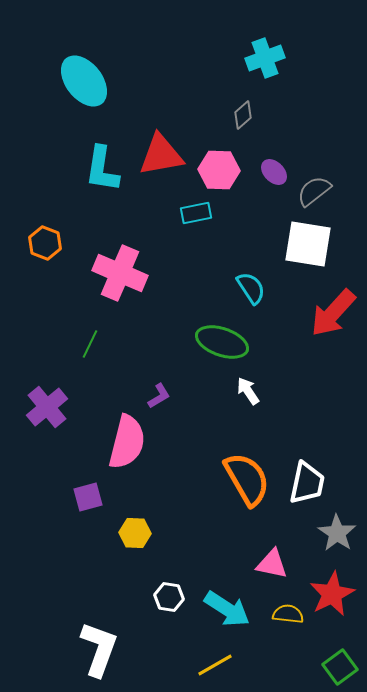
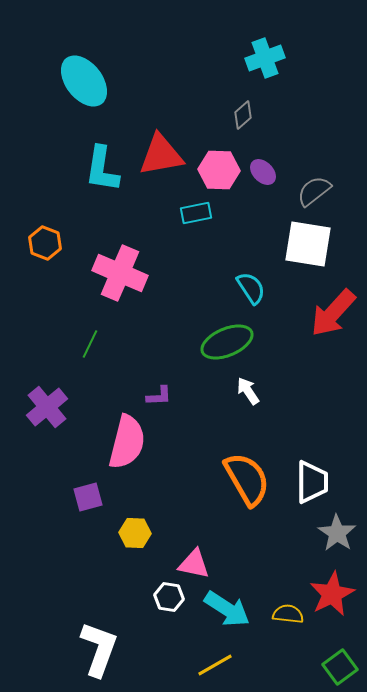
purple ellipse: moved 11 px left
green ellipse: moved 5 px right; rotated 42 degrees counterclockwise
purple L-shape: rotated 28 degrees clockwise
white trapezoid: moved 5 px right, 1 px up; rotated 12 degrees counterclockwise
pink triangle: moved 78 px left
